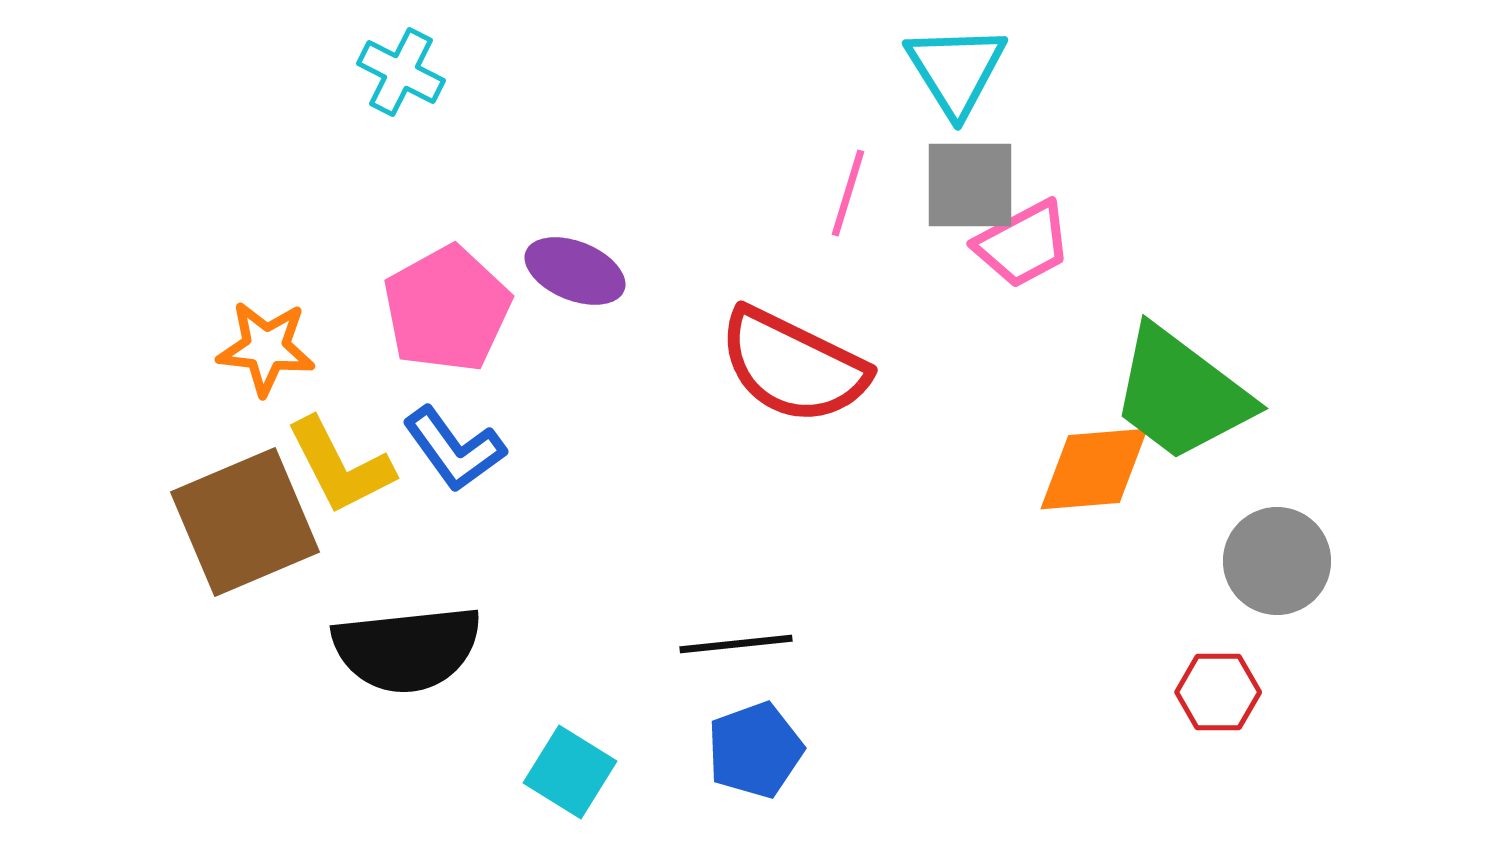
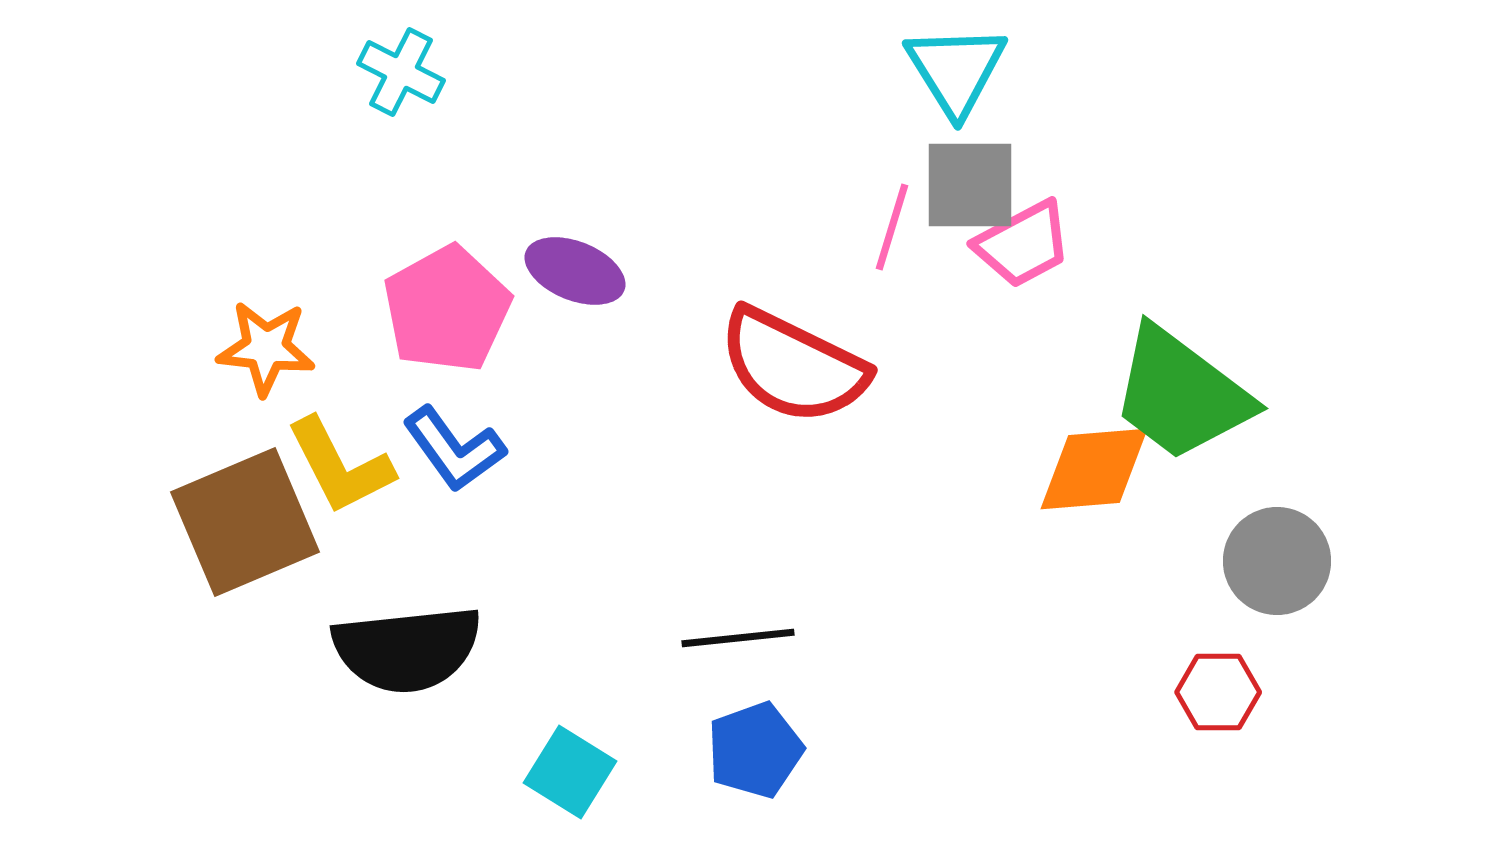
pink line: moved 44 px right, 34 px down
black line: moved 2 px right, 6 px up
